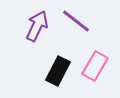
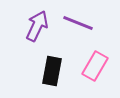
purple line: moved 2 px right, 2 px down; rotated 16 degrees counterclockwise
black rectangle: moved 6 px left; rotated 16 degrees counterclockwise
